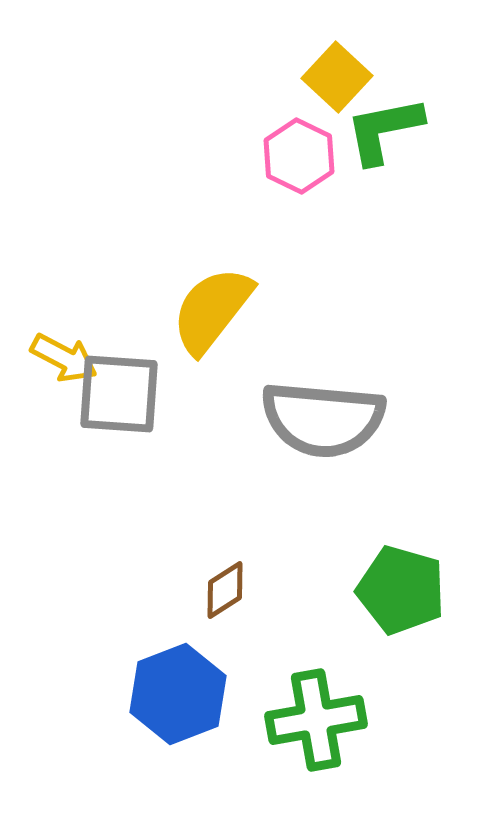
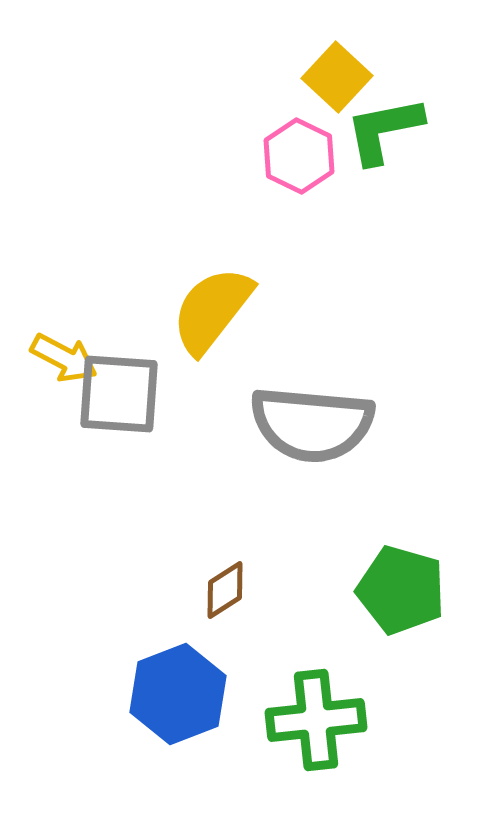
gray semicircle: moved 11 px left, 5 px down
green cross: rotated 4 degrees clockwise
